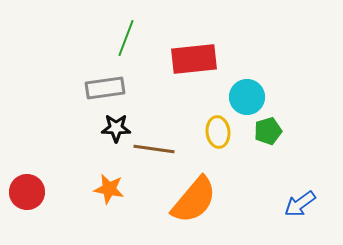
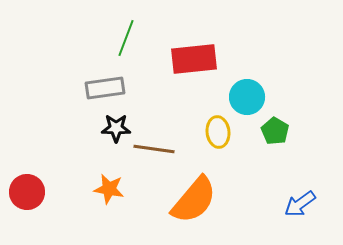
green pentagon: moved 7 px right; rotated 24 degrees counterclockwise
